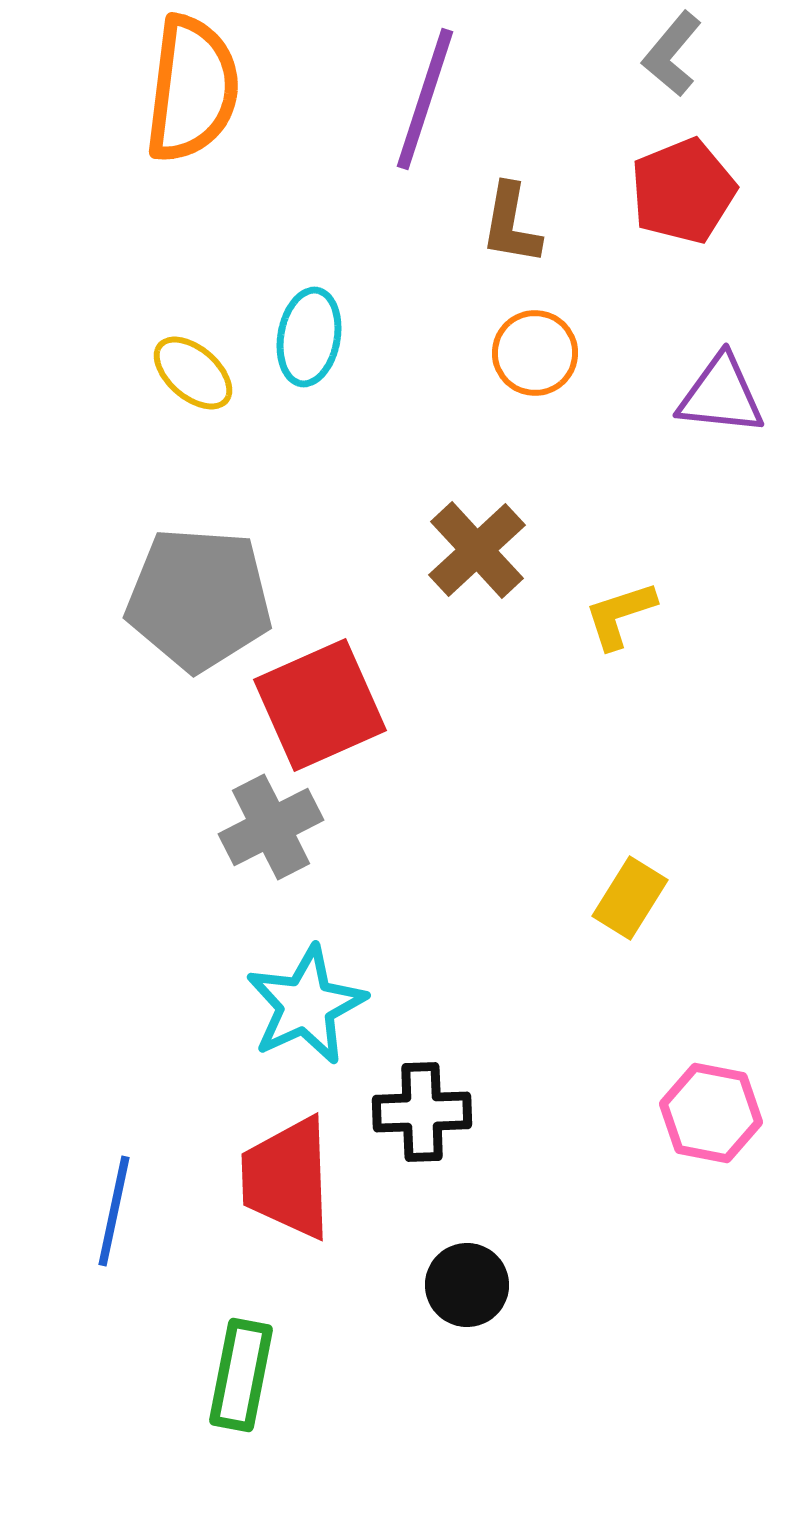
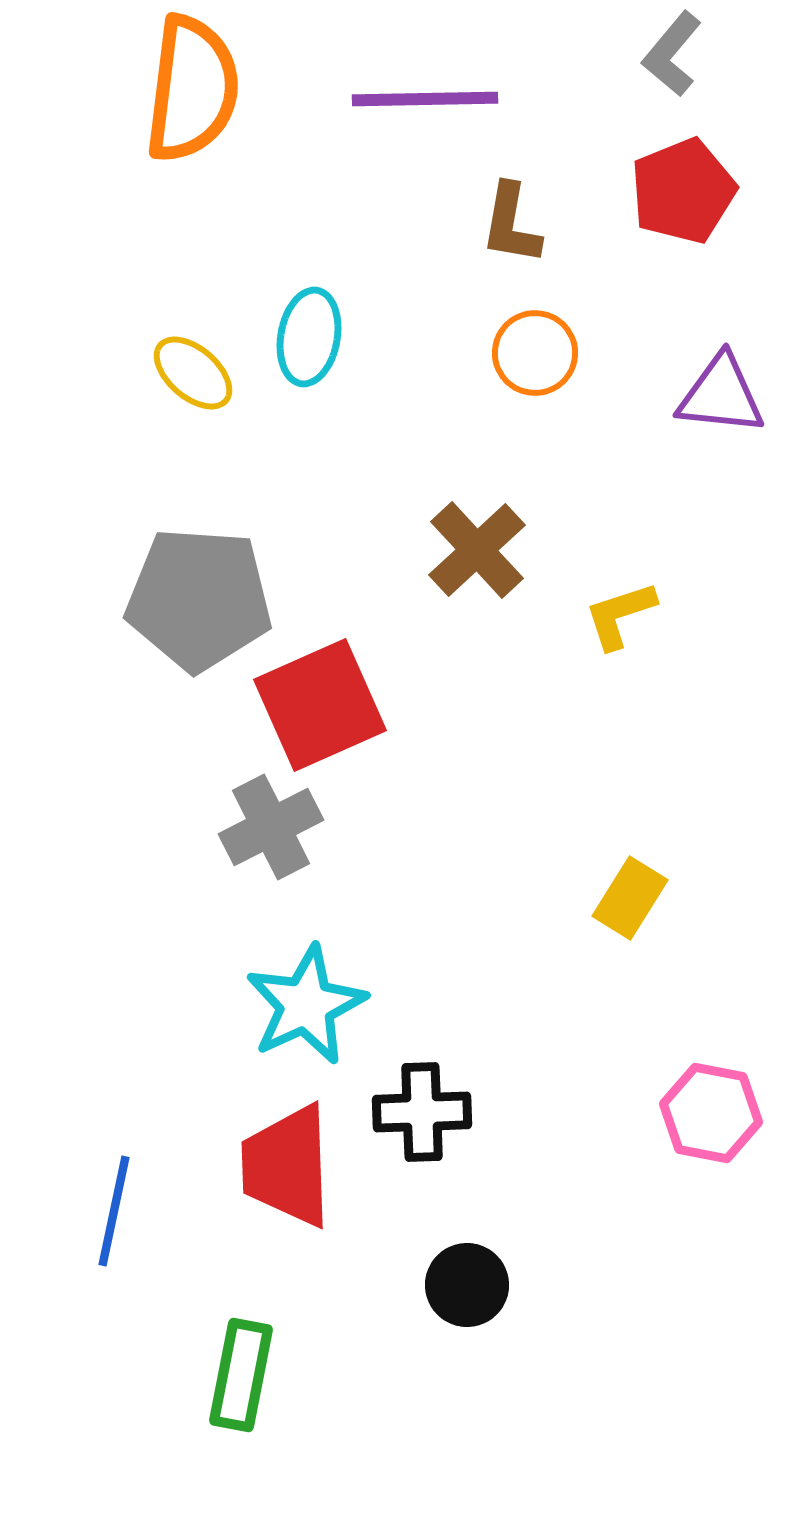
purple line: rotated 71 degrees clockwise
red trapezoid: moved 12 px up
